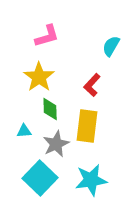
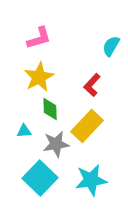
pink L-shape: moved 8 px left, 2 px down
yellow star: rotated 8 degrees clockwise
yellow rectangle: rotated 36 degrees clockwise
gray star: rotated 16 degrees clockwise
